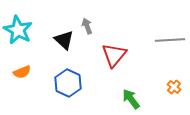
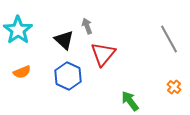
cyan star: rotated 8 degrees clockwise
gray line: moved 1 px left, 1 px up; rotated 64 degrees clockwise
red triangle: moved 11 px left, 1 px up
blue hexagon: moved 7 px up
green arrow: moved 1 px left, 2 px down
